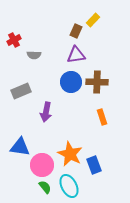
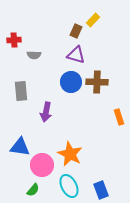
red cross: rotated 24 degrees clockwise
purple triangle: rotated 24 degrees clockwise
gray rectangle: rotated 72 degrees counterclockwise
orange rectangle: moved 17 px right
blue rectangle: moved 7 px right, 25 px down
green semicircle: moved 12 px left, 3 px down; rotated 80 degrees clockwise
